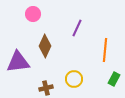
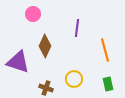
purple line: rotated 18 degrees counterclockwise
orange line: rotated 20 degrees counterclockwise
purple triangle: rotated 25 degrees clockwise
green rectangle: moved 6 px left, 5 px down; rotated 40 degrees counterclockwise
brown cross: rotated 32 degrees clockwise
